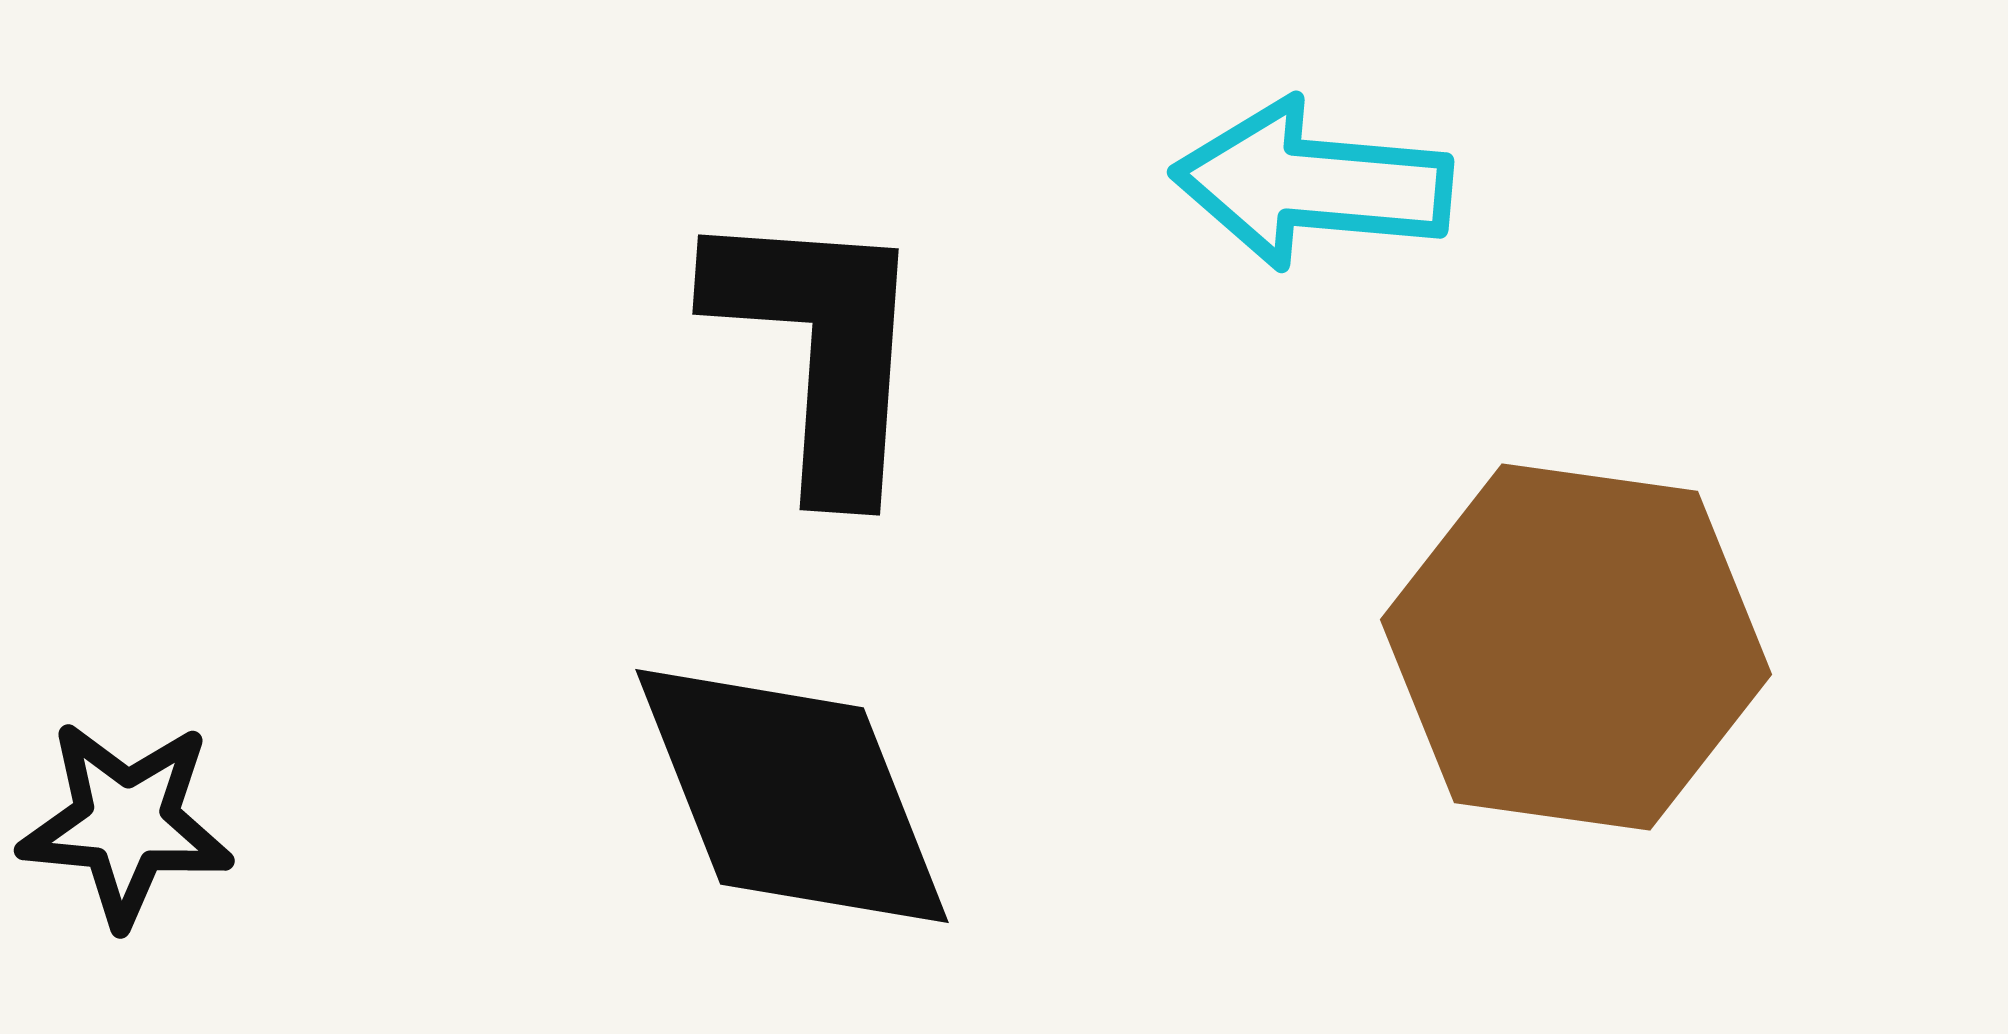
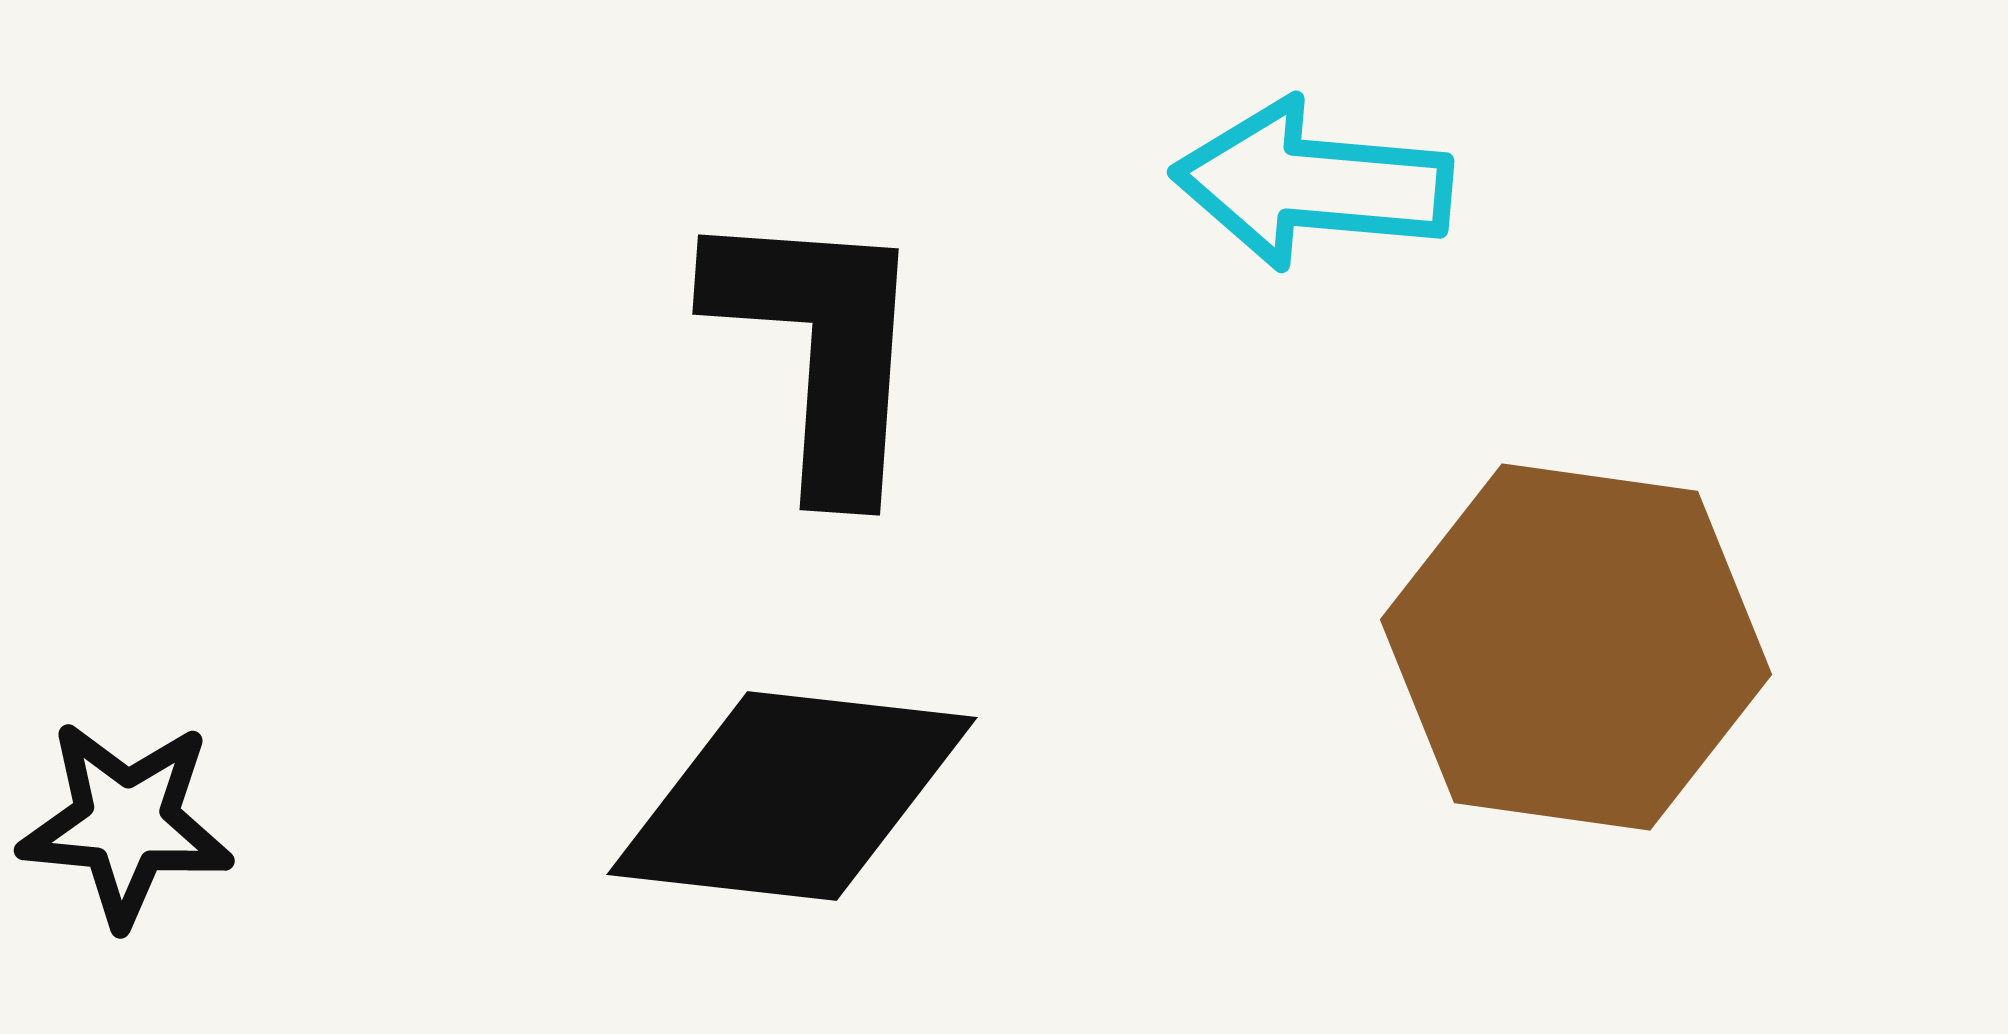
black diamond: rotated 62 degrees counterclockwise
